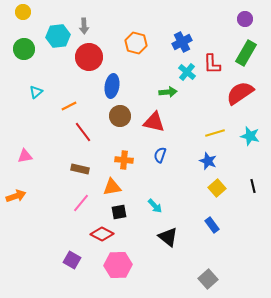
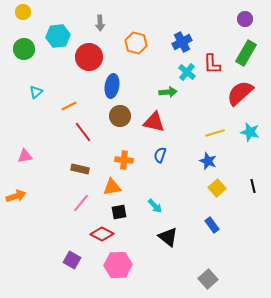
gray arrow: moved 16 px right, 3 px up
red semicircle: rotated 8 degrees counterclockwise
cyan star: moved 4 px up
